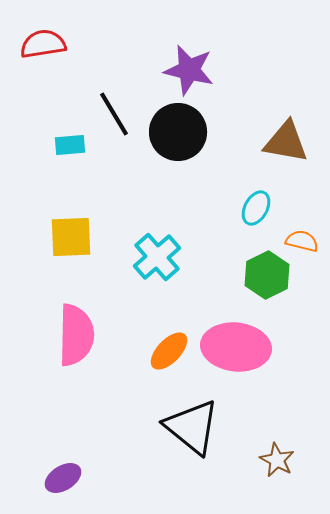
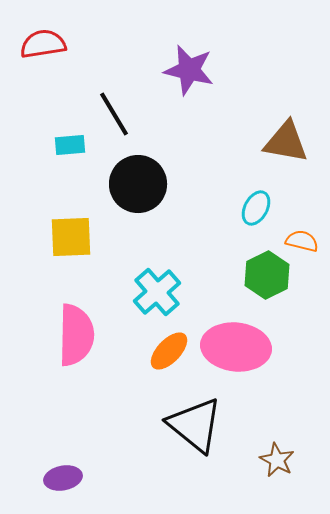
black circle: moved 40 px left, 52 px down
cyan cross: moved 35 px down
black triangle: moved 3 px right, 2 px up
purple ellipse: rotated 21 degrees clockwise
